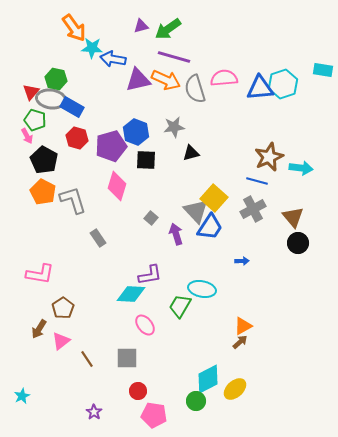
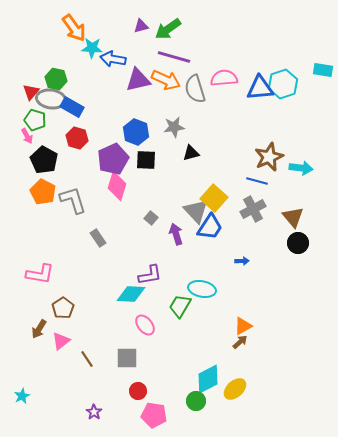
purple pentagon at (111, 146): moved 2 px right, 13 px down; rotated 8 degrees counterclockwise
